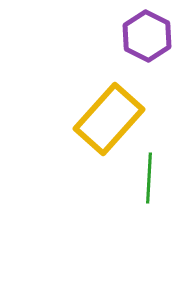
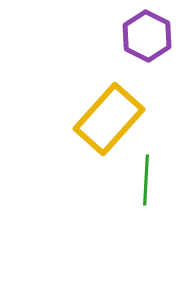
green line: moved 3 px left, 2 px down
